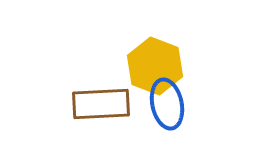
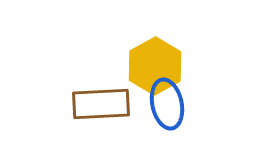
yellow hexagon: rotated 10 degrees clockwise
